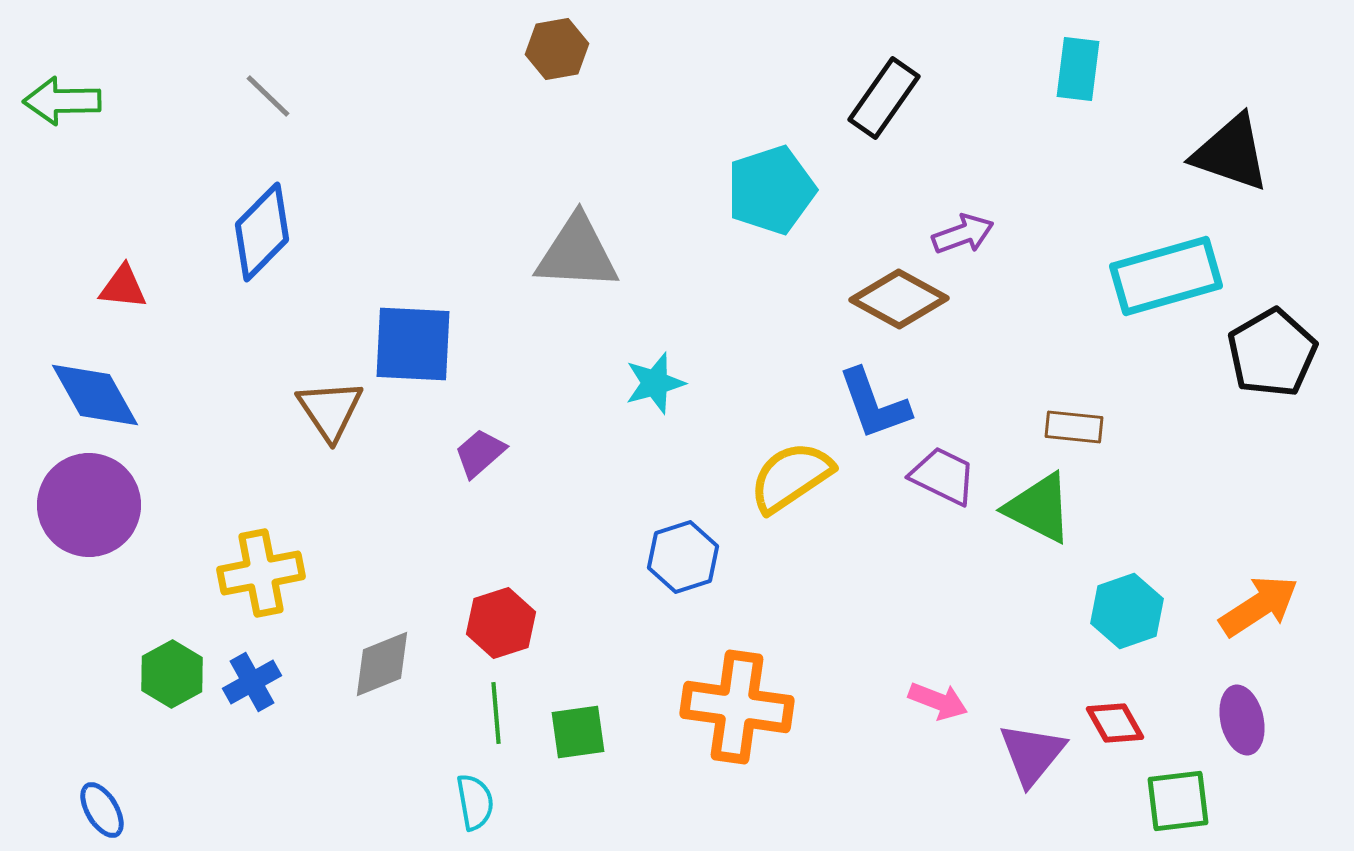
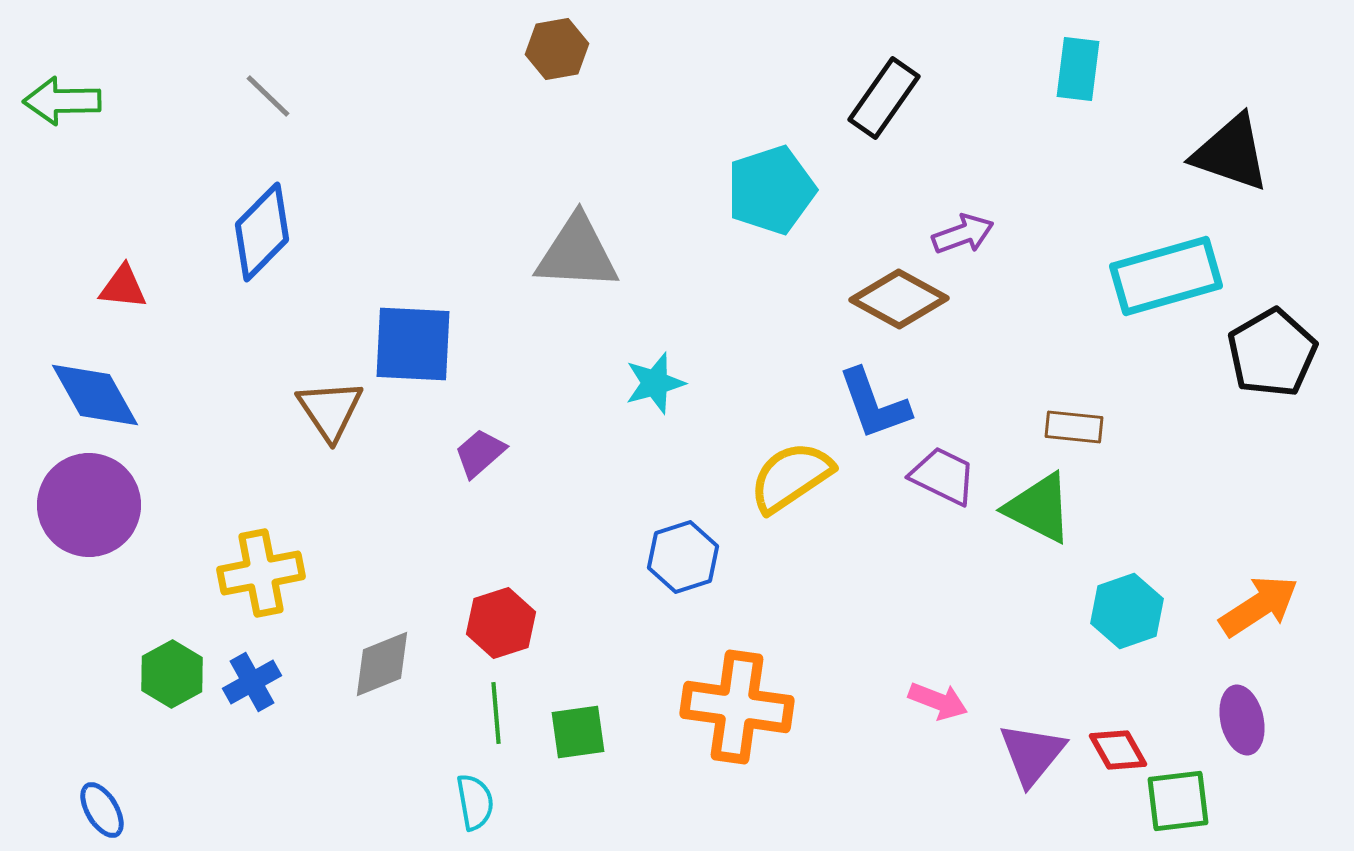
red diamond at (1115, 723): moved 3 px right, 27 px down
